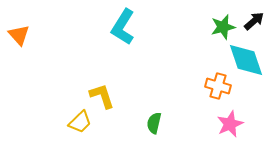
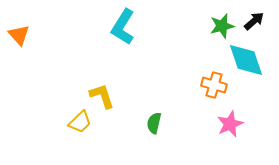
green star: moved 1 px left, 1 px up
orange cross: moved 4 px left, 1 px up
